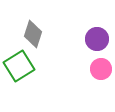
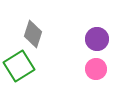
pink circle: moved 5 px left
